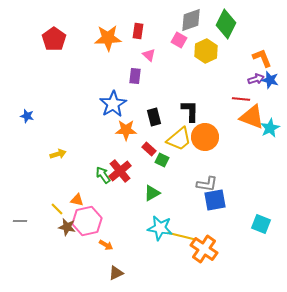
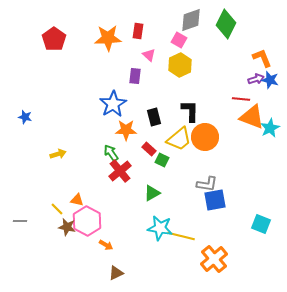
yellow hexagon at (206, 51): moved 26 px left, 14 px down
blue star at (27, 116): moved 2 px left, 1 px down
green arrow at (103, 175): moved 8 px right, 22 px up
pink hexagon at (87, 221): rotated 20 degrees counterclockwise
orange cross at (204, 249): moved 10 px right, 10 px down; rotated 16 degrees clockwise
